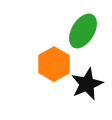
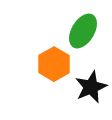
black star: moved 4 px right, 3 px down
